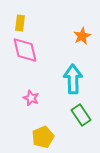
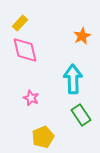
yellow rectangle: rotated 35 degrees clockwise
